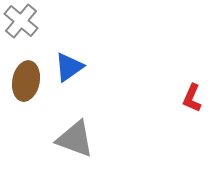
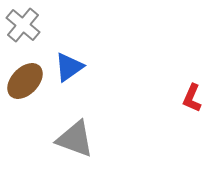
gray cross: moved 2 px right, 4 px down
brown ellipse: moved 1 px left; rotated 33 degrees clockwise
